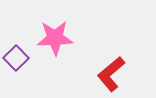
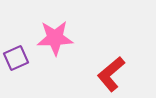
purple square: rotated 20 degrees clockwise
